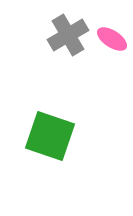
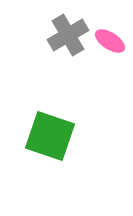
pink ellipse: moved 2 px left, 2 px down
